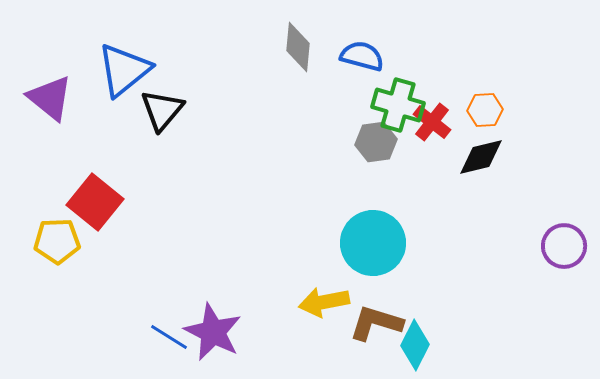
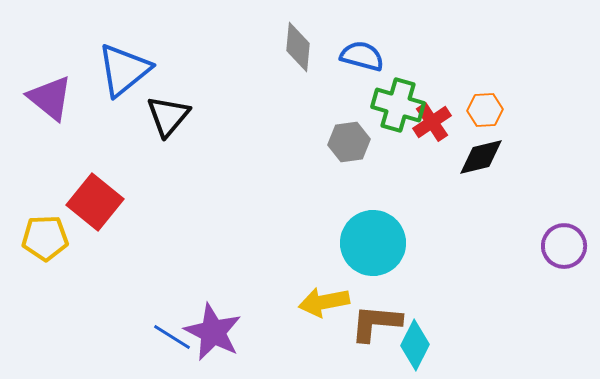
black triangle: moved 6 px right, 6 px down
red cross: rotated 18 degrees clockwise
gray hexagon: moved 27 px left
yellow pentagon: moved 12 px left, 3 px up
brown L-shape: rotated 12 degrees counterclockwise
blue line: moved 3 px right
